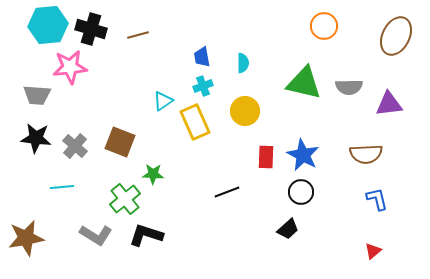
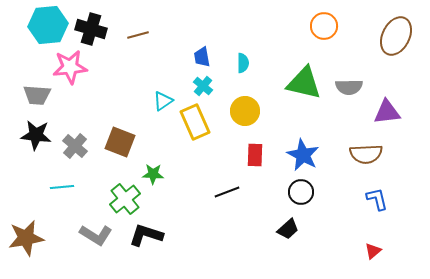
cyan cross: rotated 30 degrees counterclockwise
purple triangle: moved 2 px left, 8 px down
black star: moved 3 px up
red rectangle: moved 11 px left, 2 px up
